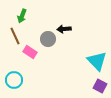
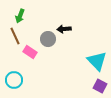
green arrow: moved 2 px left
